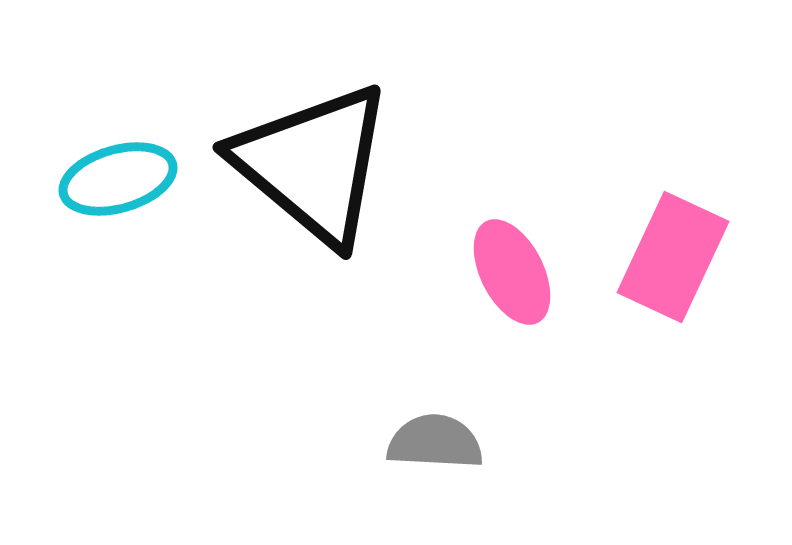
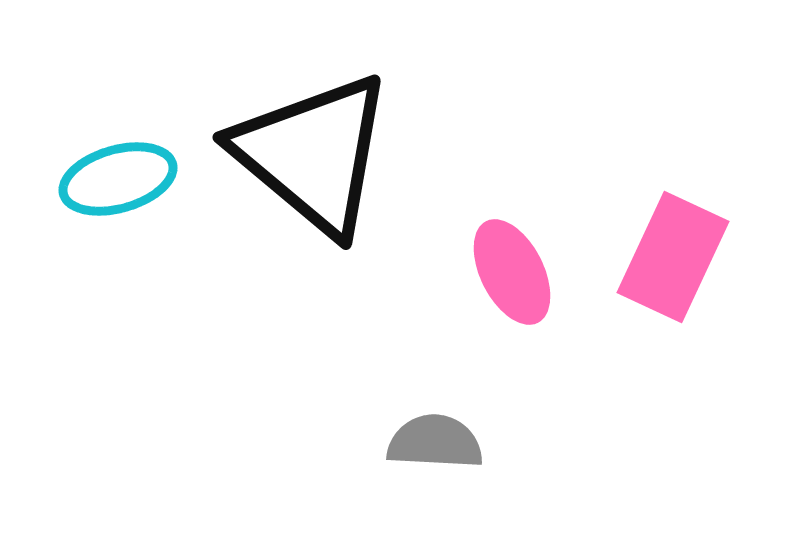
black triangle: moved 10 px up
